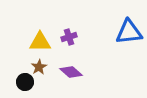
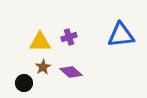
blue triangle: moved 8 px left, 3 px down
brown star: moved 4 px right
black circle: moved 1 px left, 1 px down
